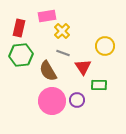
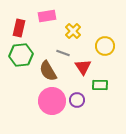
yellow cross: moved 11 px right
green rectangle: moved 1 px right
